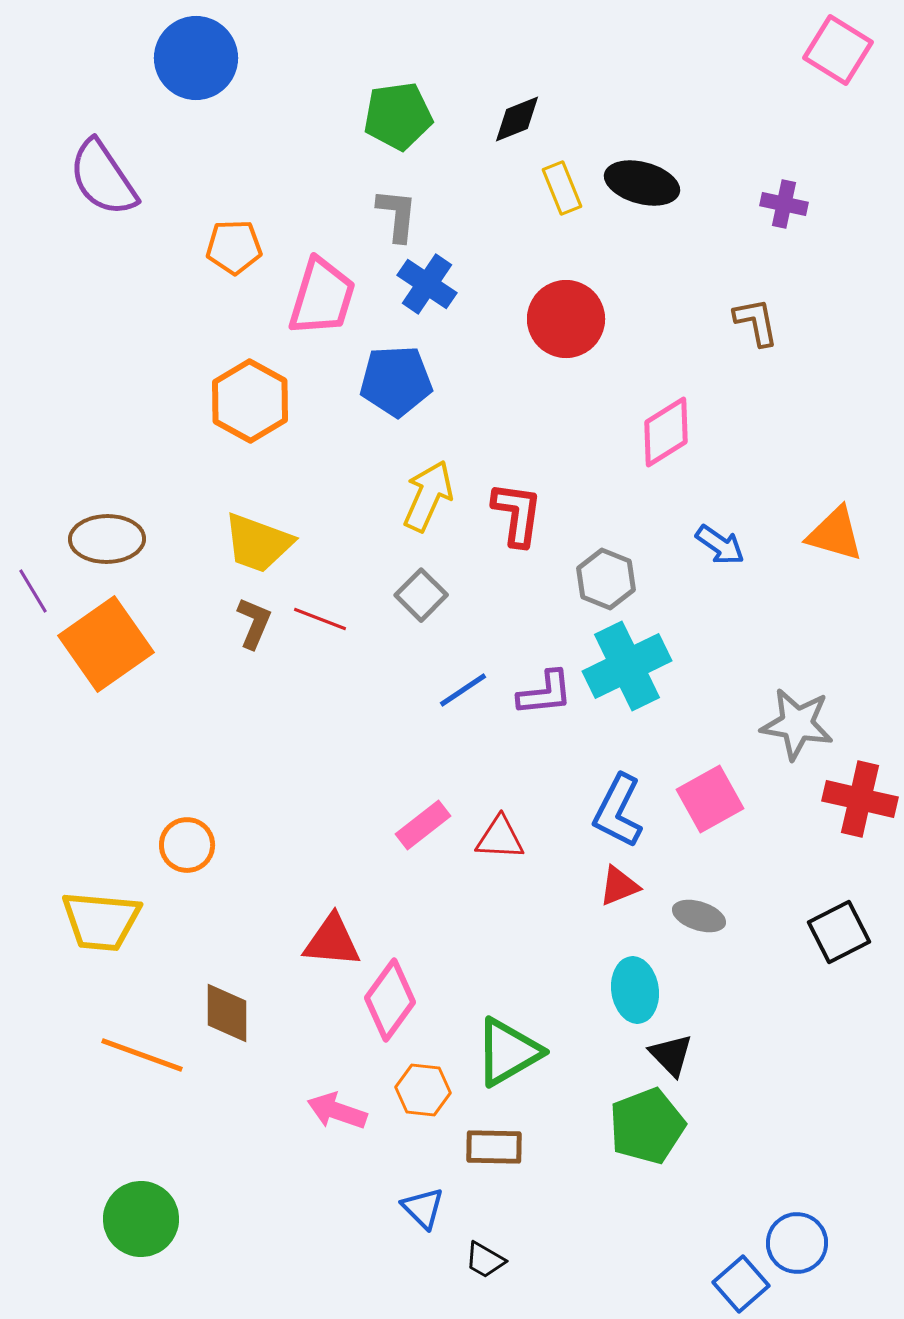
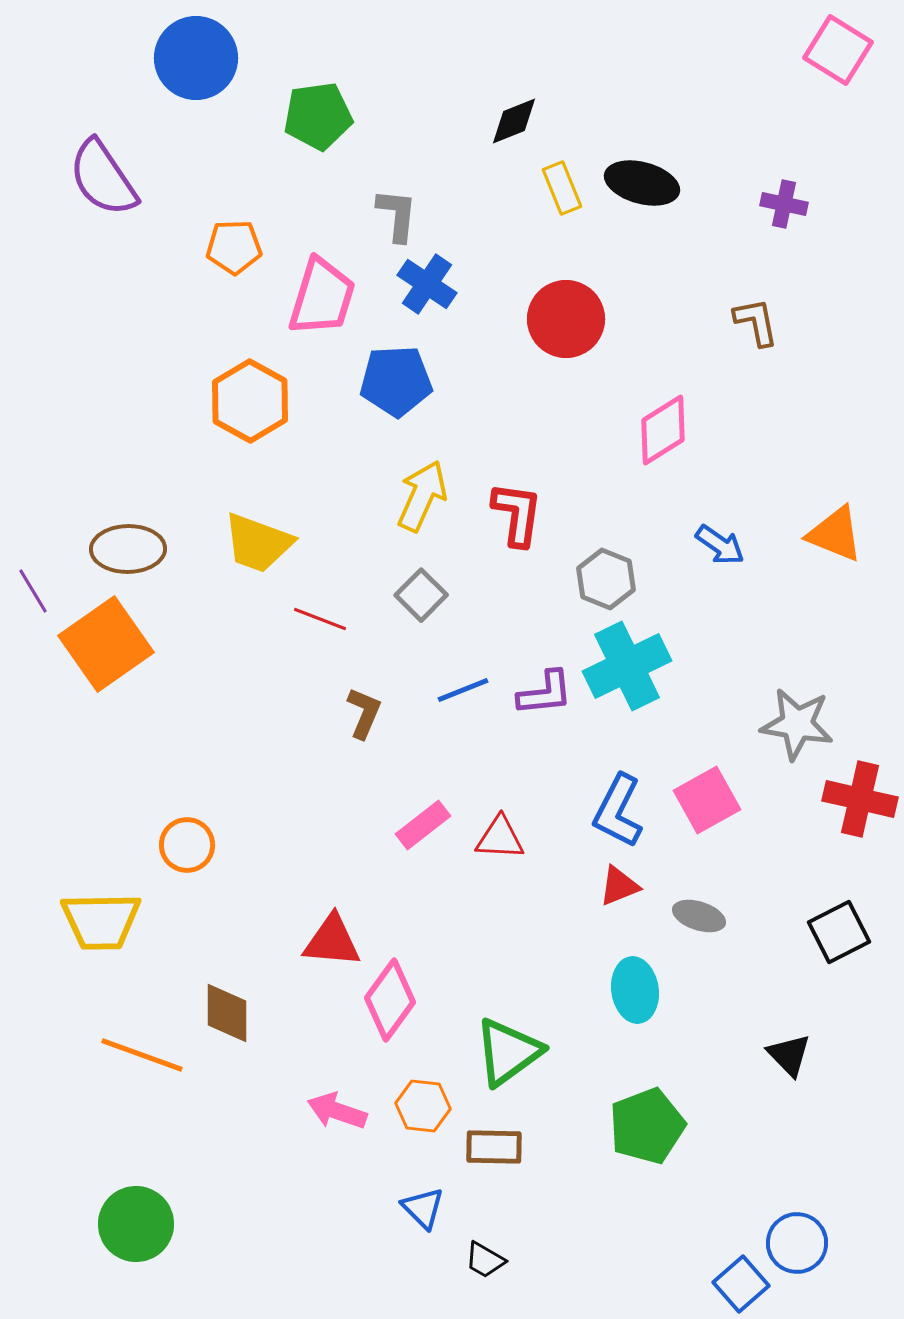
green pentagon at (398, 116): moved 80 px left
black diamond at (517, 119): moved 3 px left, 2 px down
pink diamond at (666, 432): moved 3 px left, 2 px up
yellow arrow at (428, 496): moved 6 px left
orange triangle at (835, 534): rotated 6 degrees clockwise
brown ellipse at (107, 539): moved 21 px right, 10 px down
brown L-shape at (254, 623): moved 110 px right, 90 px down
blue line at (463, 690): rotated 12 degrees clockwise
pink square at (710, 799): moved 3 px left, 1 px down
yellow trapezoid at (101, 921): rotated 6 degrees counterclockwise
green triangle at (508, 1052): rotated 6 degrees counterclockwise
black triangle at (671, 1055): moved 118 px right
orange hexagon at (423, 1090): moved 16 px down
green circle at (141, 1219): moved 5 px left, 5 px down
